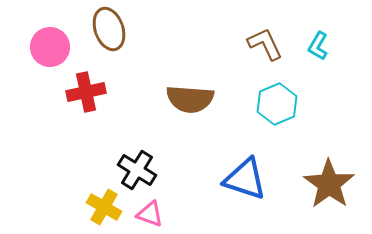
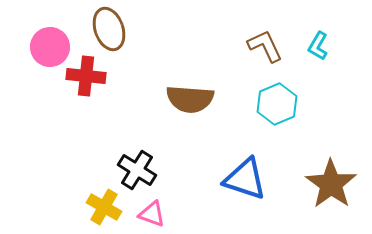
brown L-shape: moved 2 px down
red cross: moved 16 px up; rotated 18 degrees clockwise
brown star: moved 2 px right
pink triangle: moved 2 px right
